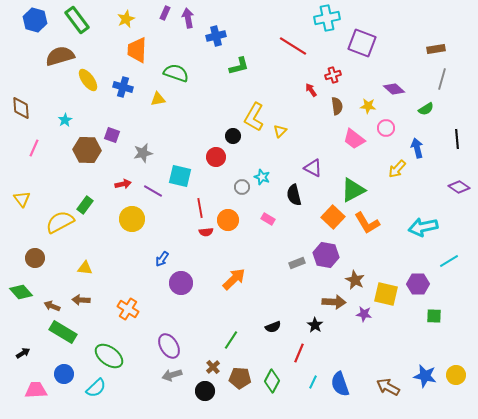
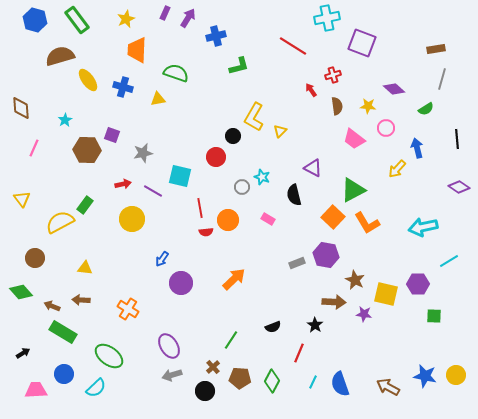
purple arrow at (188, 18): rotated 42 degrees clockwise
